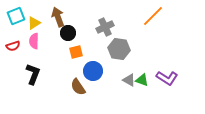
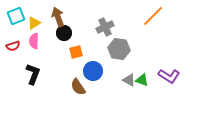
black circle: moved 4 px left
purple L-shape: moved 2 px right, 2 px up
